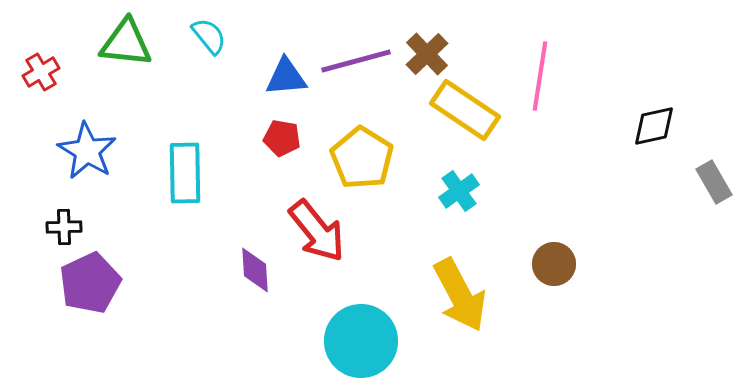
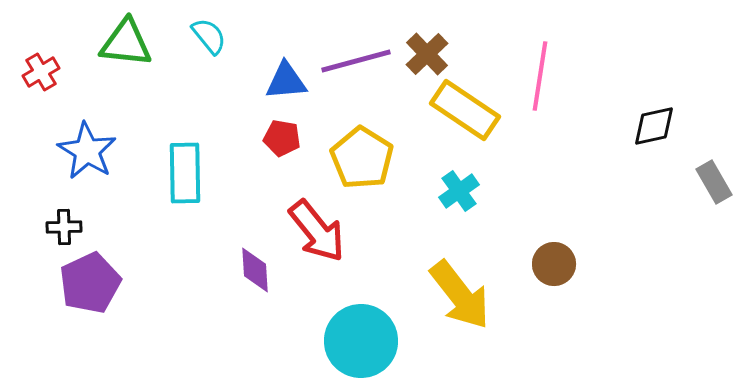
blue triangle: moved 4 px down
yellow arrow: rotated 10 degrees counterclockwise
